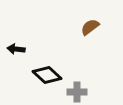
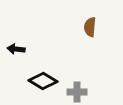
brown semicircle: rotated 48 degrees counterclockwise
black diamond: moved 4 px left, 6 px down; rotated 12 degrees counterclockwise
